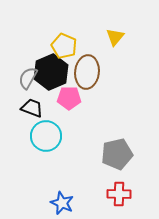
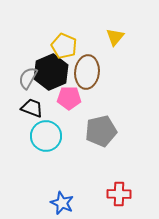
gray pentagon: moved 16 px left, 23 px up
